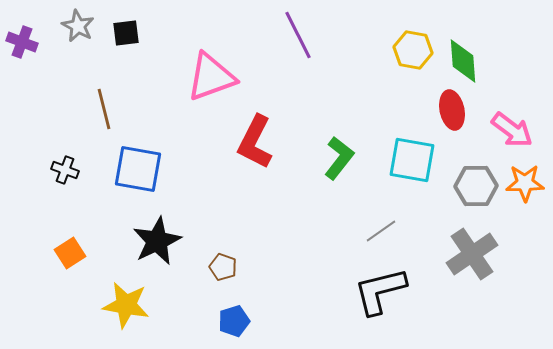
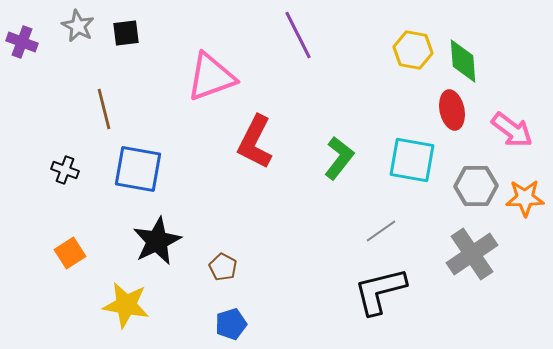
orange star: moved 15 px down
brown pentagon: rotated 8 degrees clockwise
blue pentagon: moved 3 px left, 3 px down
